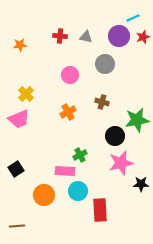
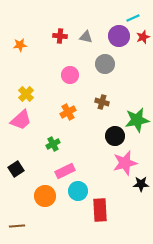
pink trapezoid: moved 2 px right, 1 px down; rotated 20 degrees counterclockwise
green cross: moved 27 px left, 11 px up
pink star: moved 4 px right
pink rectangle: rotated 30 degrees counterclockwise
orange circle: moved 1 px right, 1 px down
